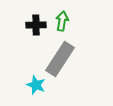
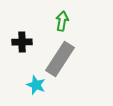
black cross: moved 14 px left, 17 px down
